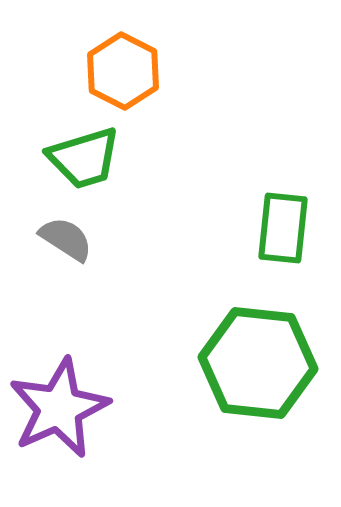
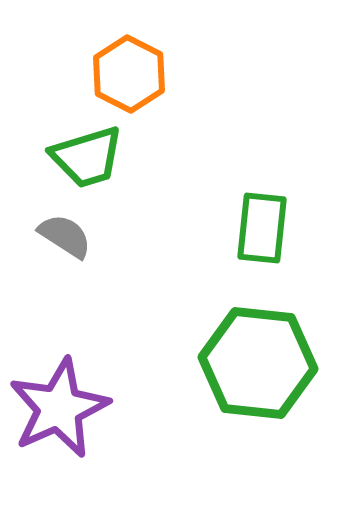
orange hexagon: moved 6 px right, 3 px down
green trapezoid: moved 3 px right, 1 px up
green rectangle: moved 21 px left
gray semicircle: moved 1 px left, 3 px up
